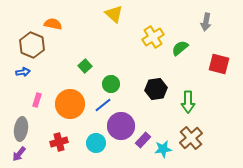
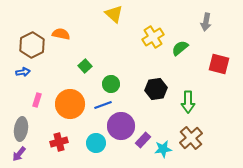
orange semicircle: moved 8 px right, 10 px down
brown hexagon: rotated 10 degrees clockwise
blue line: rotated 18 degrees clockwise
